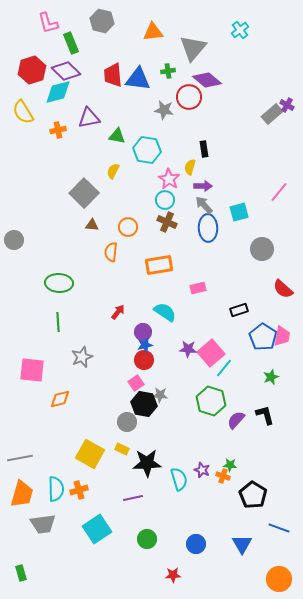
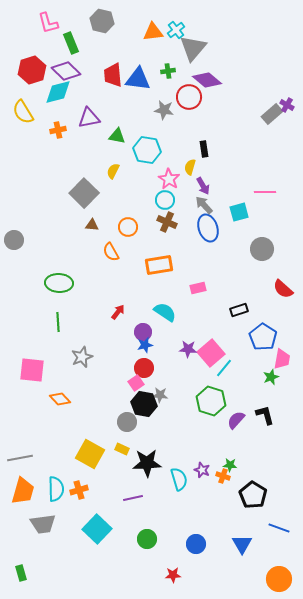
cyan cross at (240, 30): moved 64 px left
purple arrow at (203, 186): rotated 60 degrees clockwise
pink line at (279, 192): moved 14 px left; rotated 50 degrees clockwise
blue ellipse at (208, 228): rotated 16 degrees counterclockwise
orange semicircle at (111, 252): rotated 36 degrees counterclockwise
pink trapezoid at (282, 336): moved 23 px down
red circle at (144, 360): moved 8 px down
orange diamond at (60, 399): rotated 60 degrees clockwise
orange trapezoid at (22, 494): moved 1 px right, 3 px up
cyan square at (97, 529): rotated 12 degrees counterclockwise
